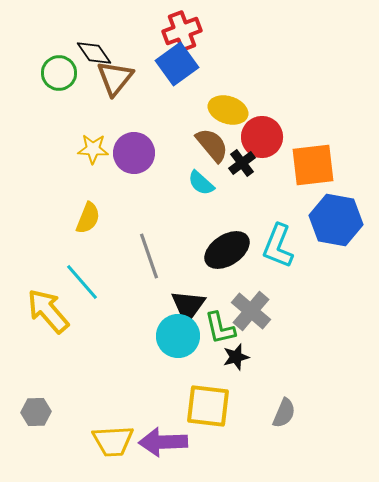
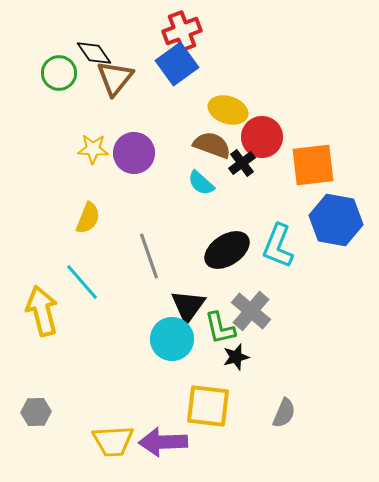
brown semicircle: rotated 30 degrees counterclockwise
yellow arrow: moved 6 px left; rotated 27 degrees clockwise
cyan circle: moved 6 px left, 3 px down
